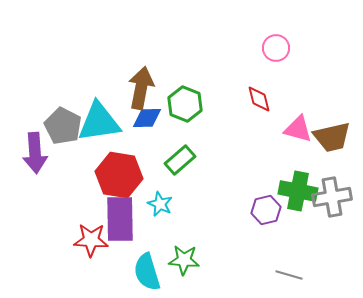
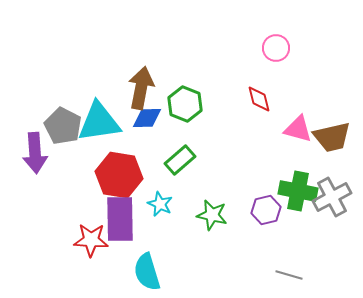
gray cross: rotated 18 degrees counterclockwise
green star: moved 28 px right, 45 px up; rotated 8 degrees clockwise
